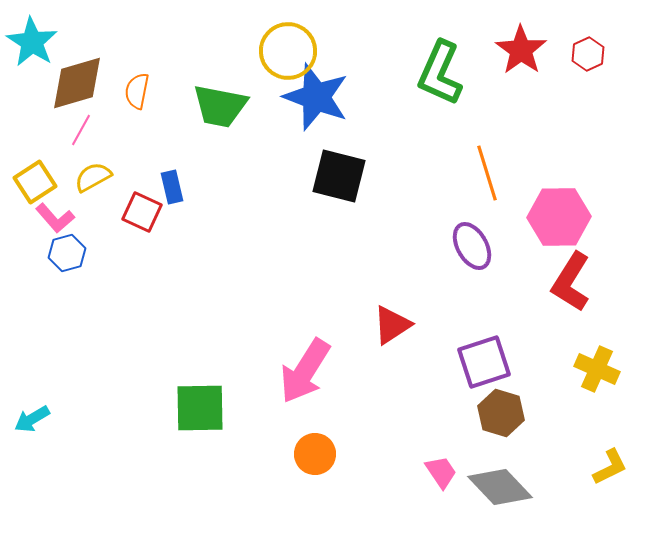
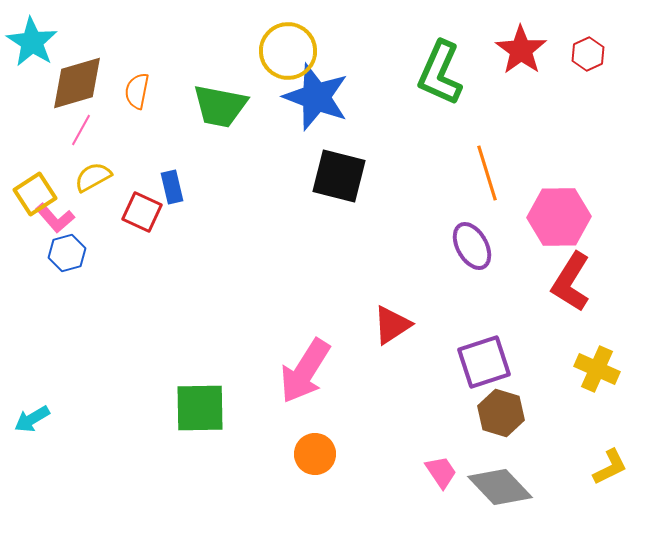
yellow square: moved 12 px down
